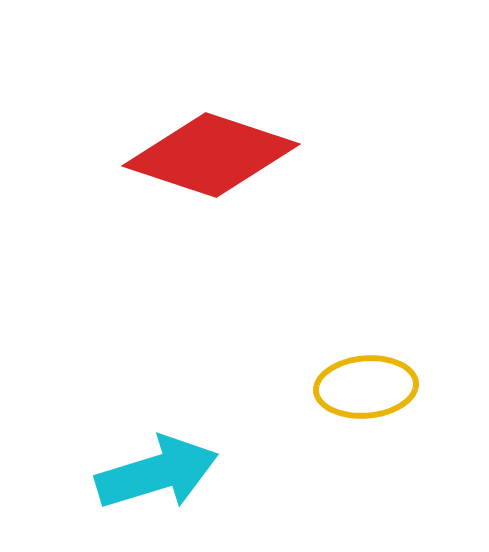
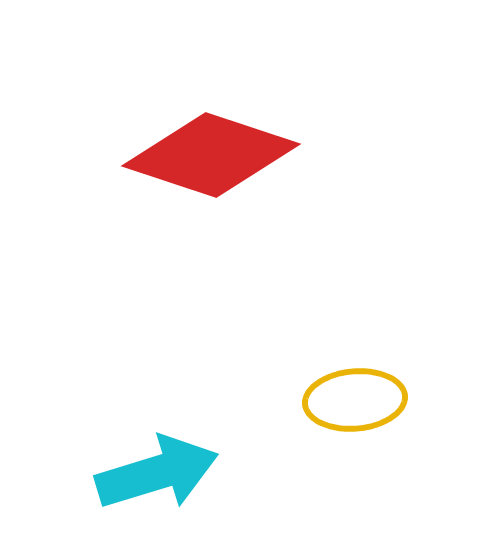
yellow ellipse: moved 11 px left, 13 px down
